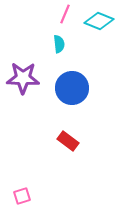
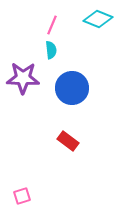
pink line: moved 13 px left, 11 px down
cyan diamond: moved 1 px left, 2 px up
cyan semicircle: moved 8 px left, 6 px down
